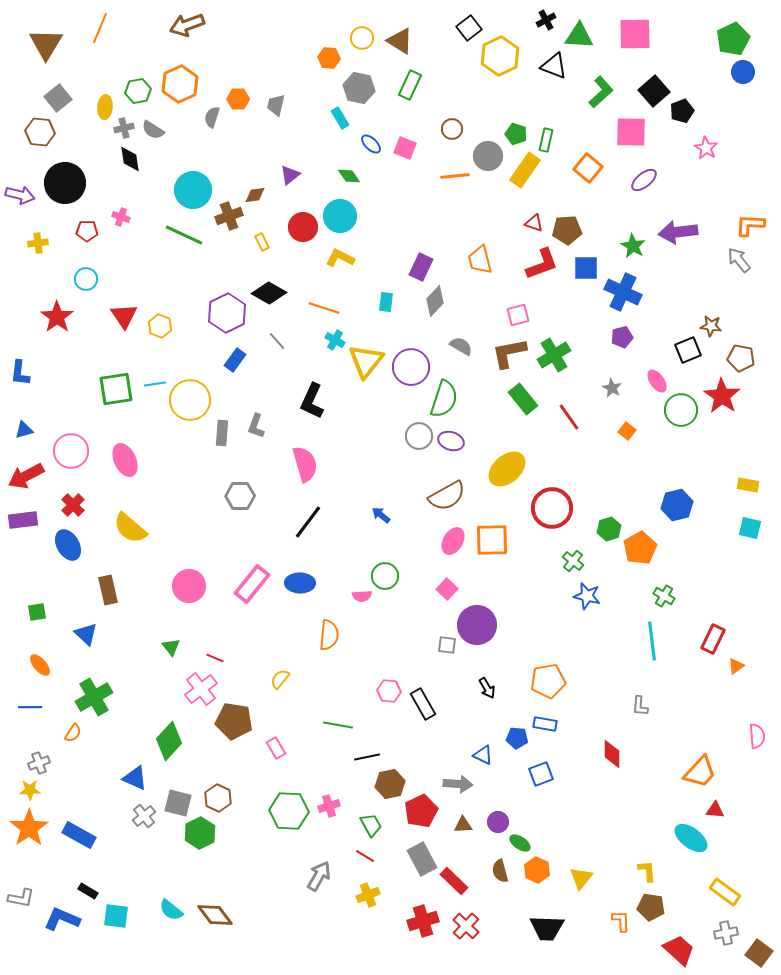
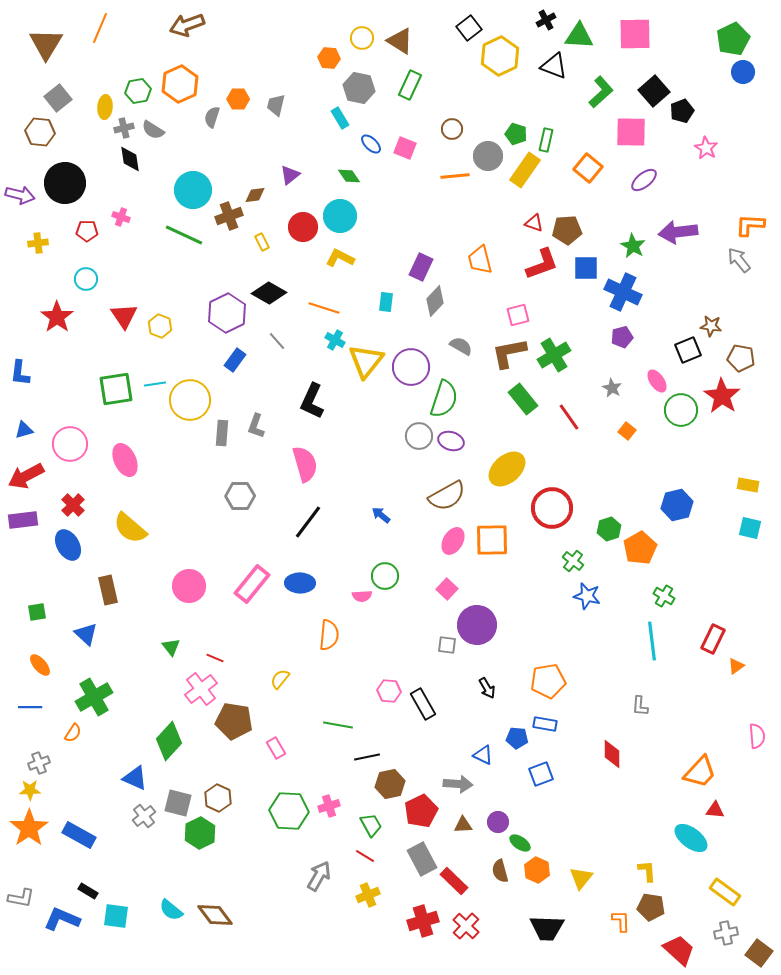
pink circle at (71, 451): moved 1 px left, 7 px up
